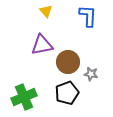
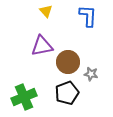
purple triangle: moved 1 px down
